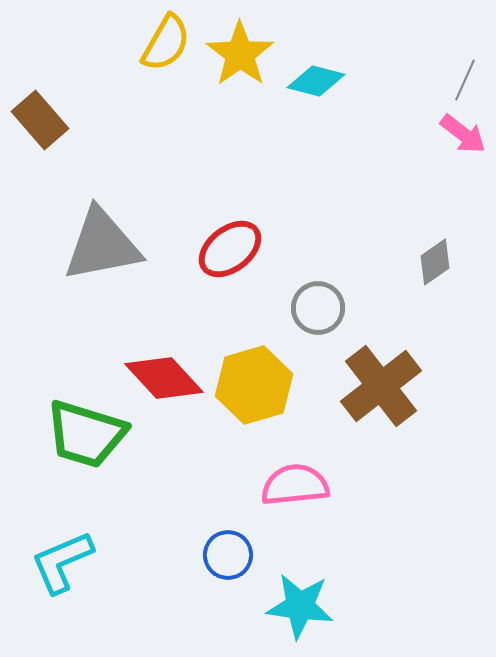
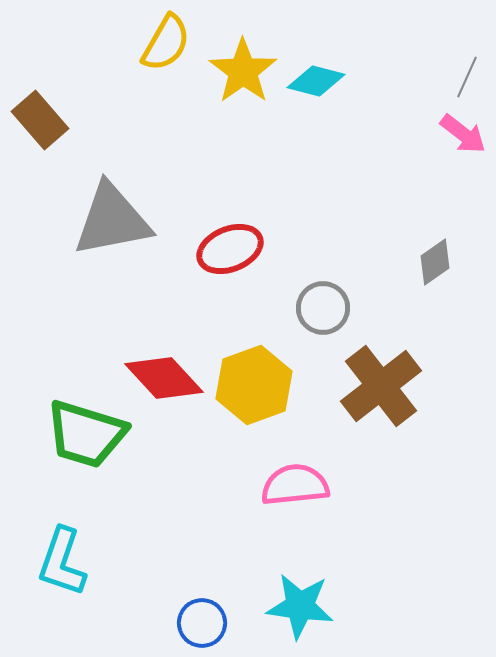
yellow star: moved 3 px right, 17 px down
gray line: moved 2 px right, 3 px up
gray triangle: moved 10 px right, 25 px up
red ellipse: rotated 16 degrees clockwise
gray circle: moved 5 px right
yellow hexagon: rotated 4 degrees counterclockwise
blue circle: moved 26 px left, 68 px down
cyan L-shape: rotated 48 degrees counterclockwise
